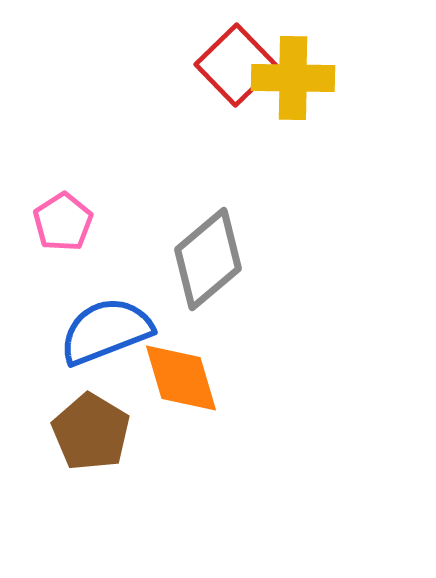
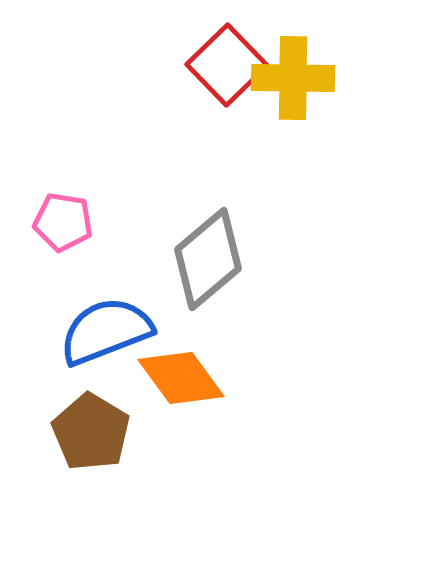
red square: moved 9 px left
pink pentagon: rotated 30 degrees counterclockwise
orange diamond: rotated 20 degrees counterclockwise
